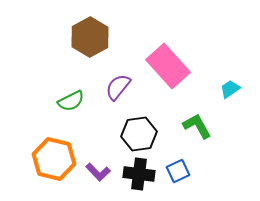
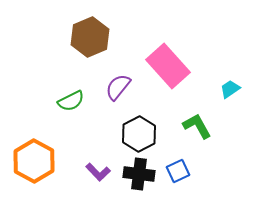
brown hexagon: rotated 6 degrees clockwise
black hexagon: rotated 20 degrees counterclockwise
orange hexagon: moved 20 px left, 2 px down; rotated 15 degrees clockwise
